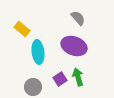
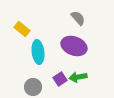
green arrow: rotated 84 degrees counterclockwise
